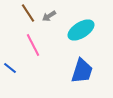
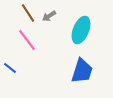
cyan ellipse: rotated 36 degrees counterclockwise
pink line: moved 6 px left, 5 px up; rotated 10 degrees counterclockwise
